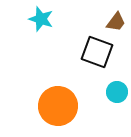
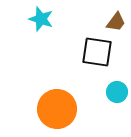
black square: rotated 12 degrees counterclockwise
orange circle: moved 1 px left, 3 px down
